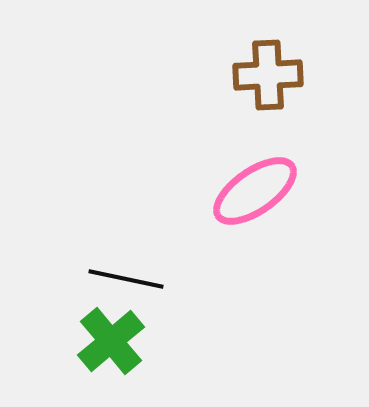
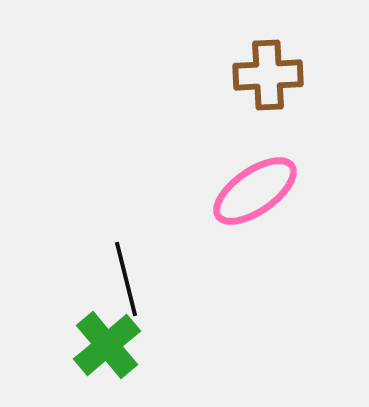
black line: rotated 64 degrees clockwise
green cross: moved 4 px left, 4 px down
